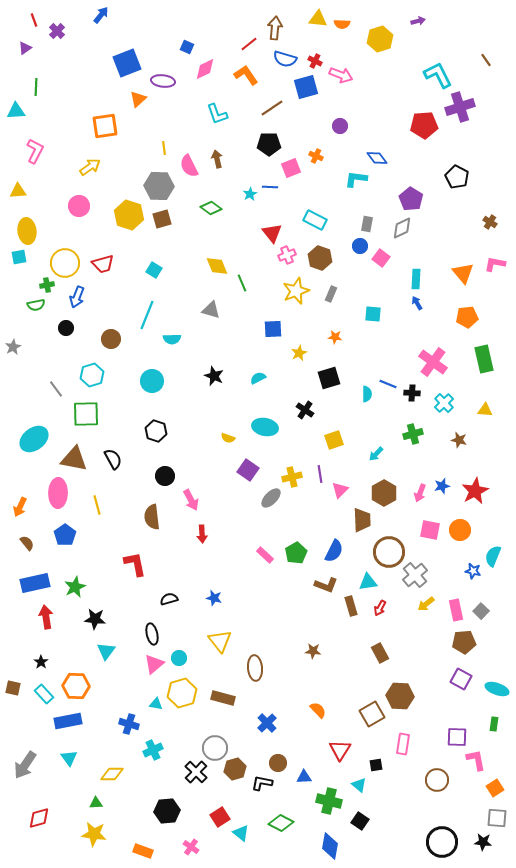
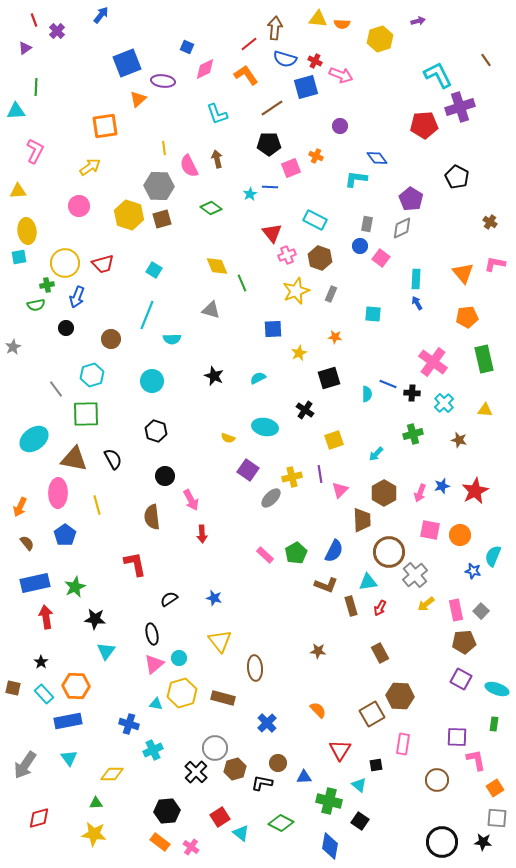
orange circle at (460, 530): moved 5 px down
black semicircle at (169, 599): rotated 18 degrees counterclockwise
brown star at (313, 651): moved 5 px right
orange rectangle at (143, 851): moved 17 px right, 9 px up; rotated 18 degrees clockwise
